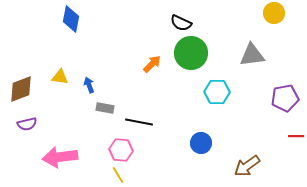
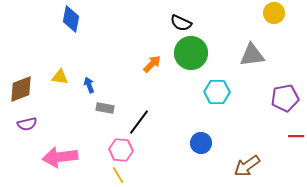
black line: rotated 64 degrees counterclockwise
